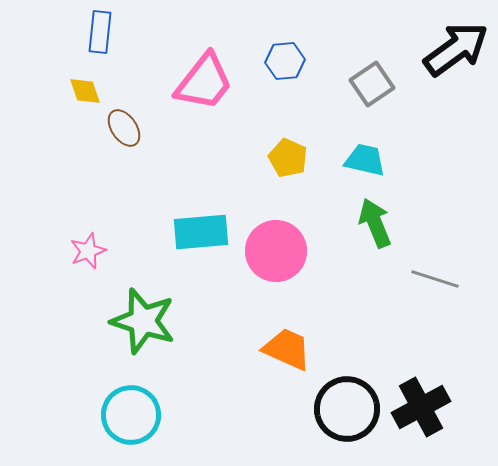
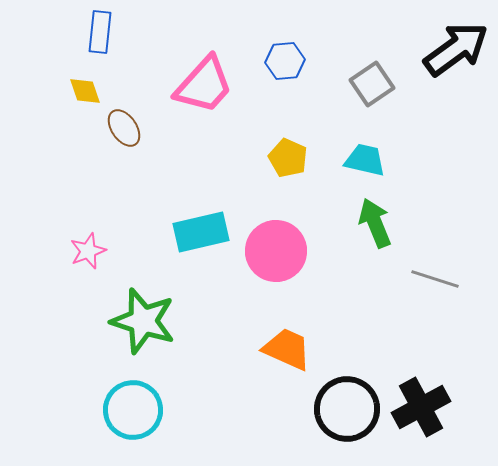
pink trapezoid: moved 3 px down; rotated 4 degrees clockwise
cyan rectangle: rotated 8 degrees counterclockwise
cyan circle: moved 2 px right, 5 px up
